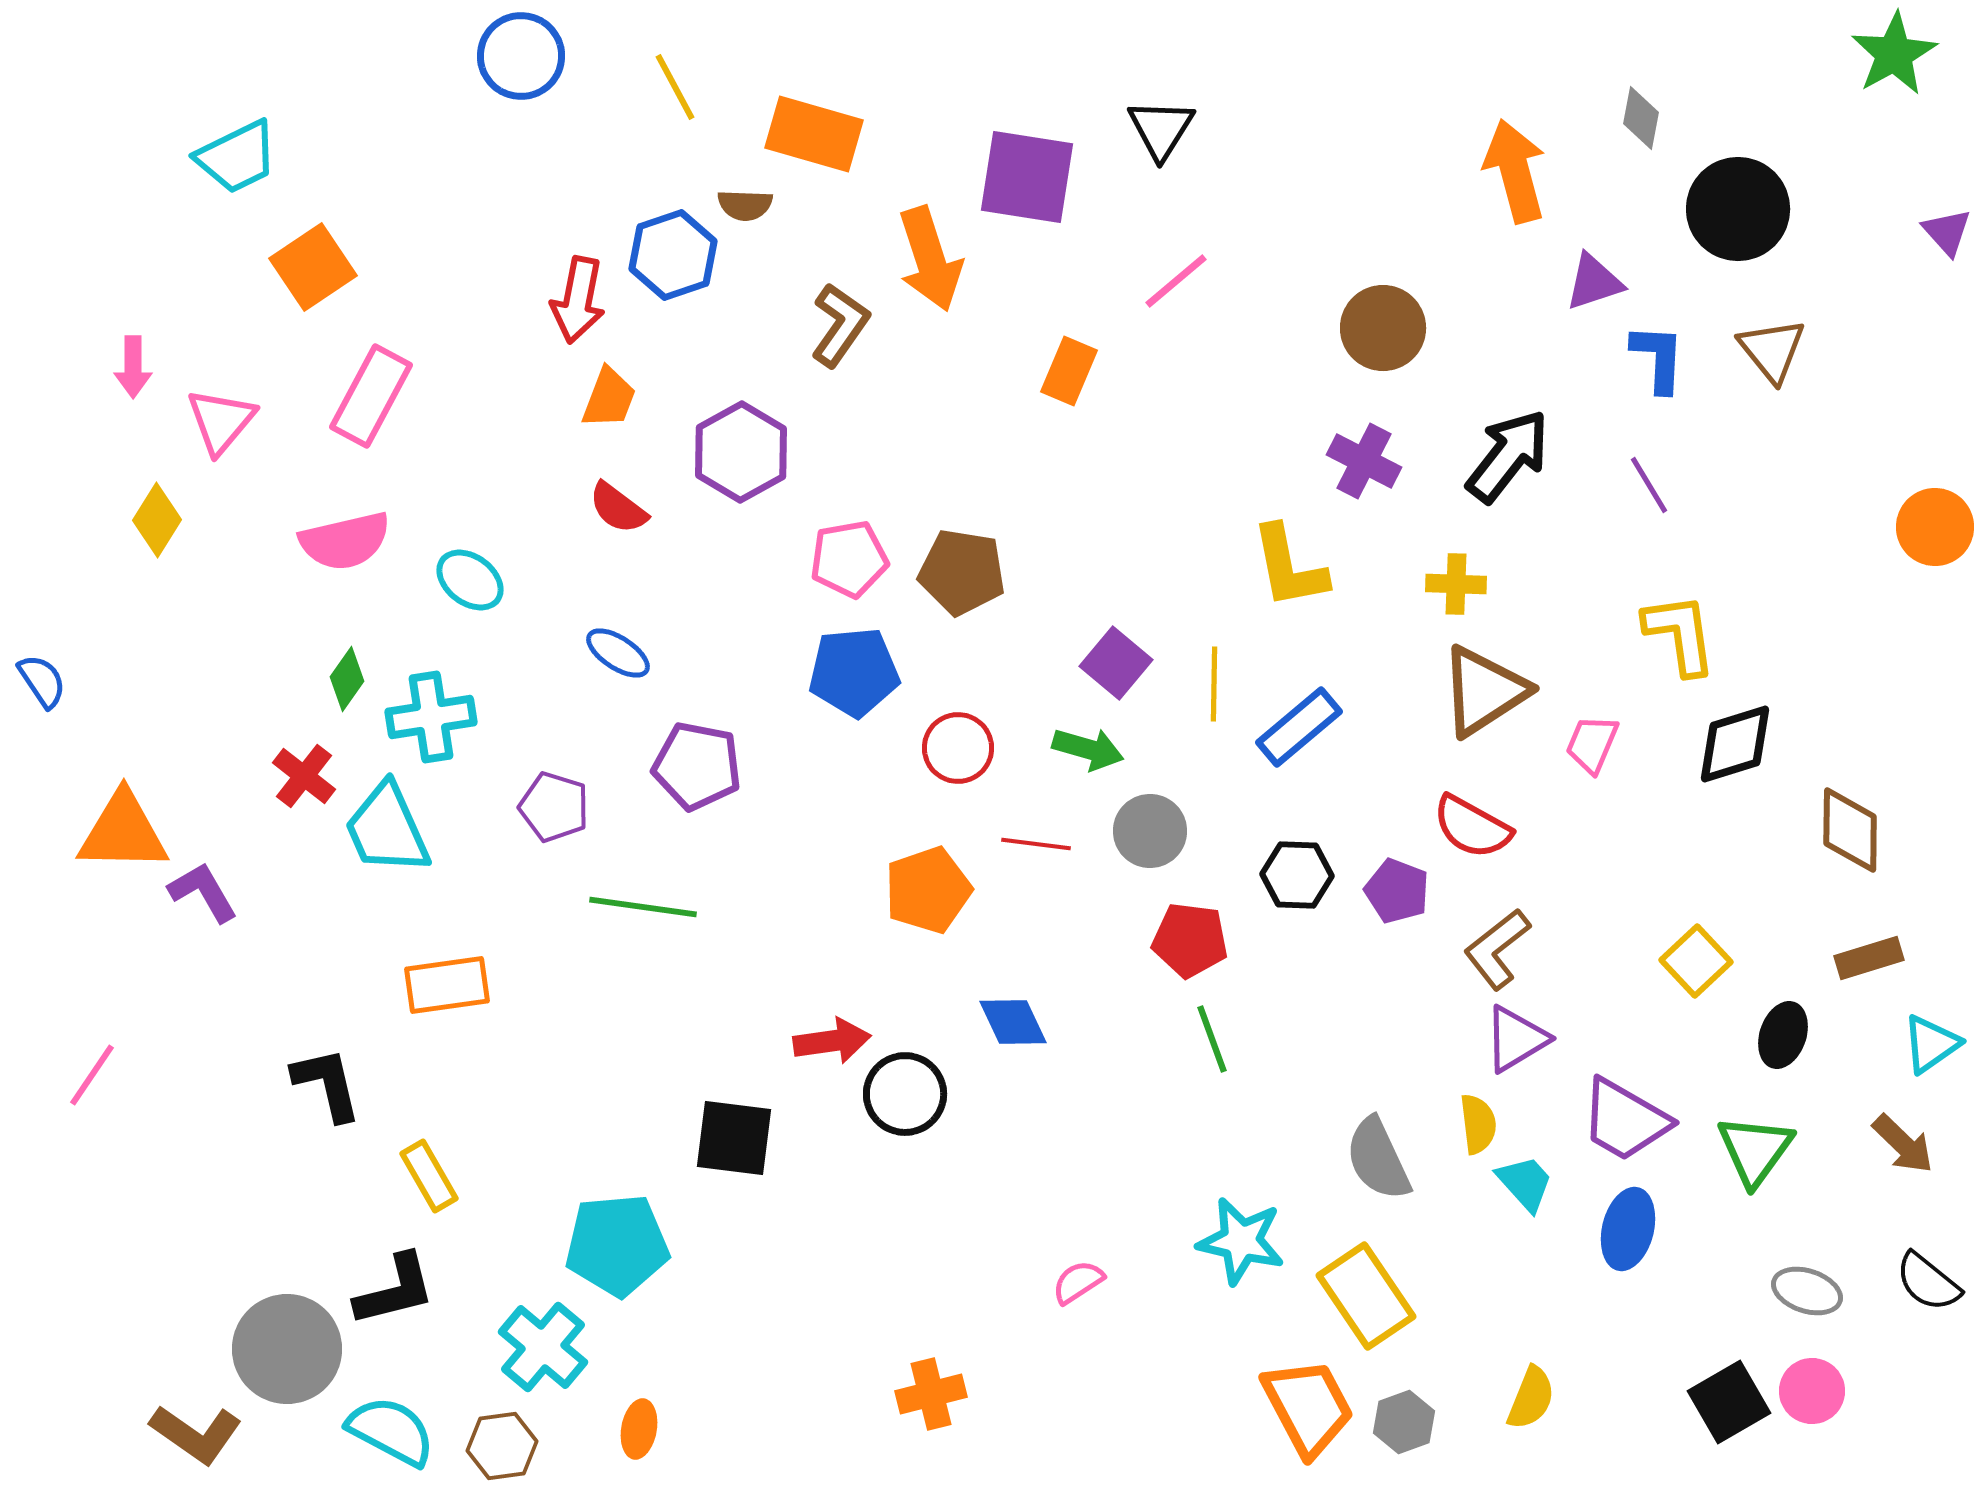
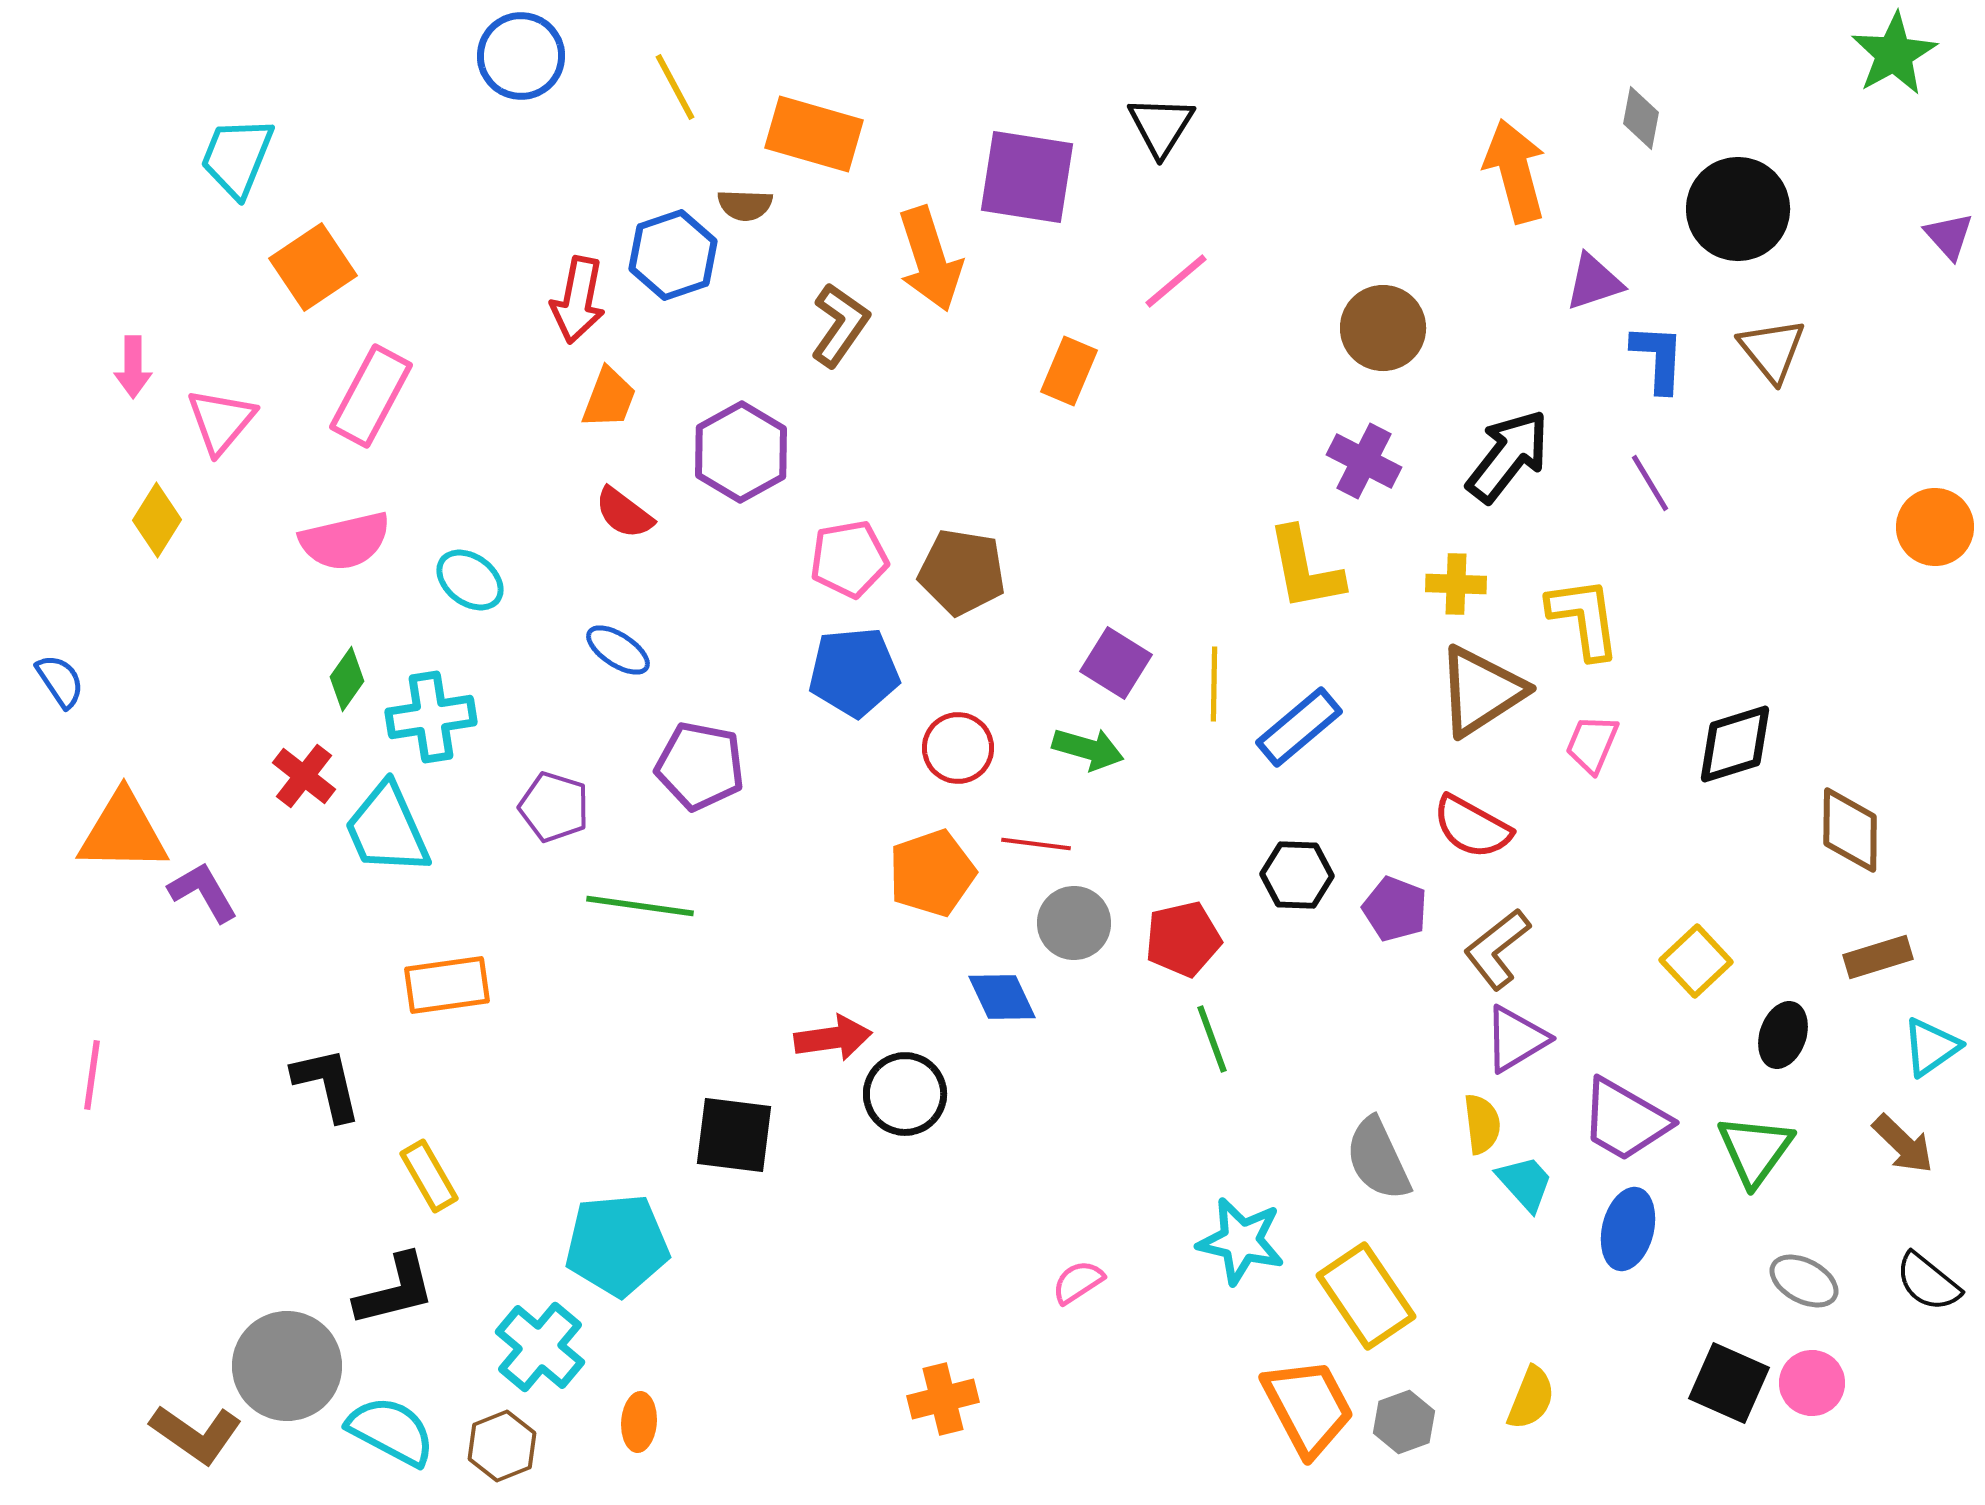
black triangle at (1161, 129): moved 3 px up
cyan trapezoid at (237, 157): rotated 138 degrees clockwise
purple triangle at (1947, 232): moved 2 px right, 4 px down
purple line at (1649, 485): moved 1 px right, 2 px up
red semicircle at (618, 508): moved 6 px right, 5 px down
yellow L-shape at (1289, 567): moved 16 px right, 2 px down
yellow L-shape at (1680, 634): moved 96 px left, 16 px up
blue ellipse at (618, 653): moved 3 px up
purple square at (1116, 663): rotated 8 degrees counterclockwise
blue semicircle at (42, 681): moved 18 px right
brown triangle at (1484, 691): moved 3 px left
purple pentagon at (697, 766): moved 3 px right
gray circle at (1150, 831): moved 76 px left, 92 px down
orange pentagon at (928, 890): moved 4 px right, 17 px up
purple pentagon at (1397, 891): moved 2 px left, 18 px down
green line at (643, 907): moved 3 px left, 1 px up
red pentagon at (1190, 940): moved 7 px left, 1 px up; rotated 20 degrees counterclockwise
brown rectangle at (1869, 958): moved 9 px right, 1 px up
blue diamond at (1013, 1022): moved 11 px left, 25 px up
red arrow at (832, 1041): moved 1 px right, 3 px up
cyan triangle at (1931, 1044): moved 3 px down
pink line at (92, 1075): rotated 26 degrees counterclockwise
yellow semicircle at (1478, 1124): moved 4 px right
black square at (734, 1138): moved 3 px up
gray ellipse at (1807, 1291): moved 3 px left, 10 px up; rotated 10 degrees clockwise
cyan cross at (543, 1347): moved 3 px left
gray circle at (287, 1349): moved 17 px down
pink circle at (1812, 1391): moved 8 px up
orange cross at (931, 1394): moved 12 px right, 5 px down
black square at (1729, 1402): moved 19 px up; rotated 36 degrees counterclockwise
orange ellipse at (639, 1429): moved 7 px up; rotated 6 degrees counterclockwise
brown hexagon at (502, 1446): rotated 14 degrees counterclockwise
